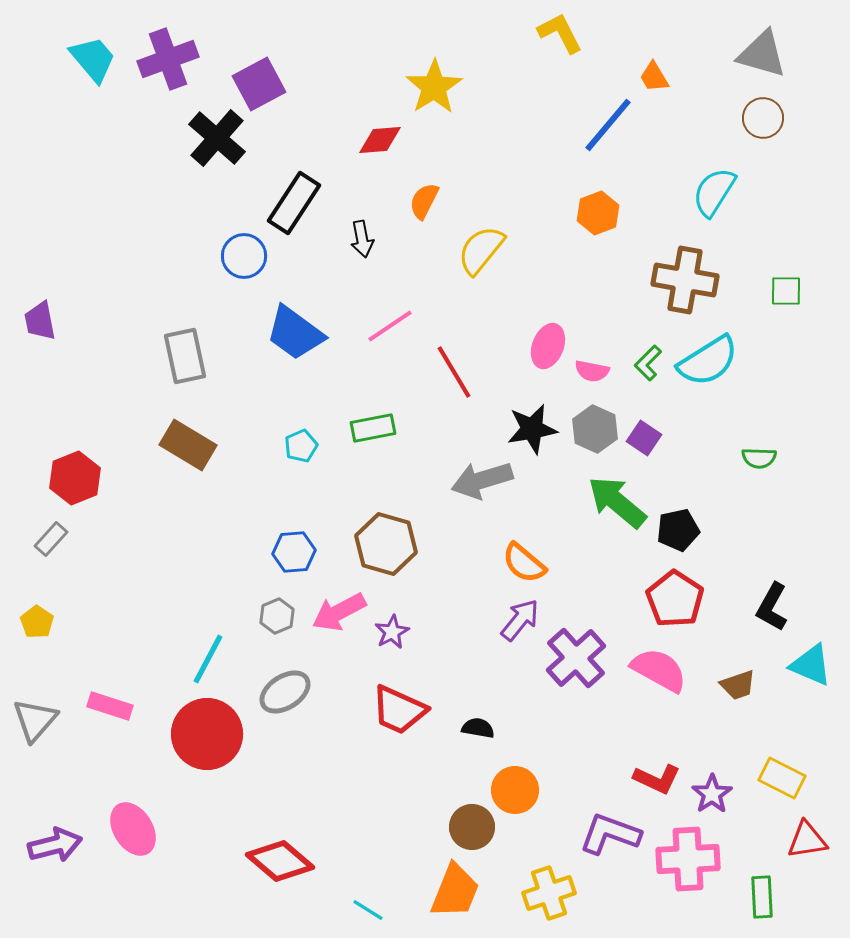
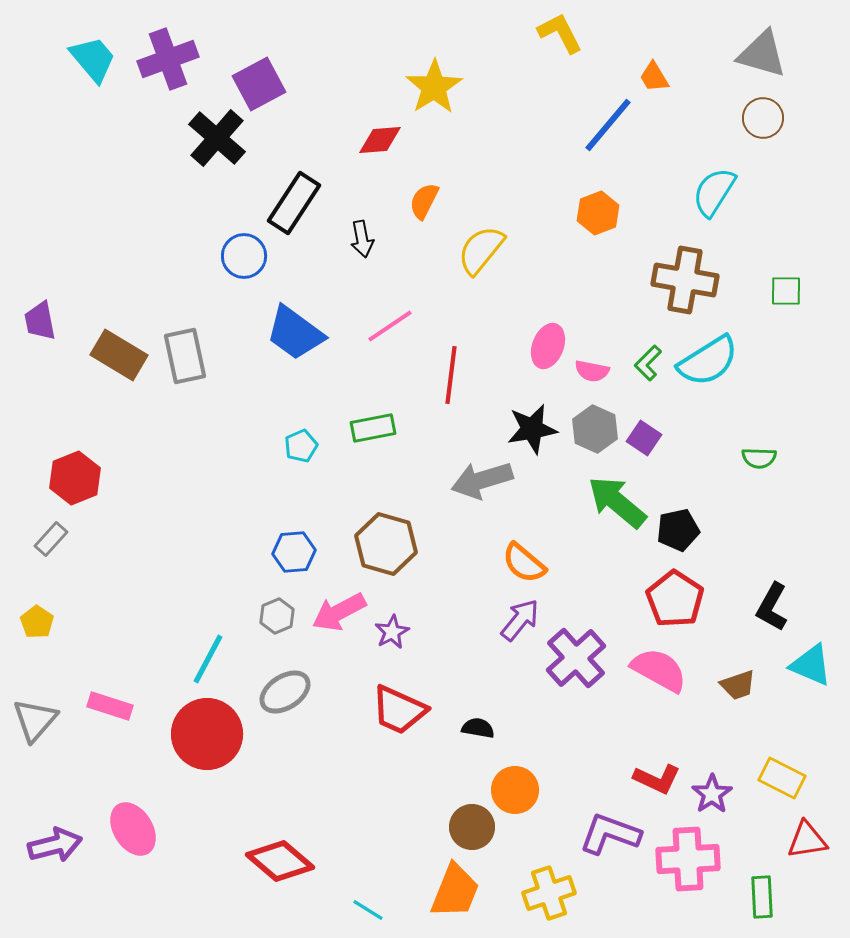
red line at (454, 372): moved 3 px left, 3 px down; rotated 38 degrees clockwise
brown rectangle at (188, 445): moved 69 px left, 90 px up
